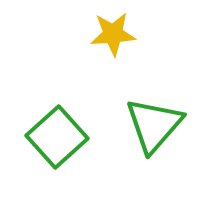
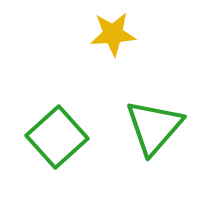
green triangle: moved 2 px down
